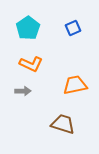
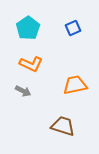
gray arrow: rotated 28 degrees clockwise
brown trapezoid: moved 2 px down
